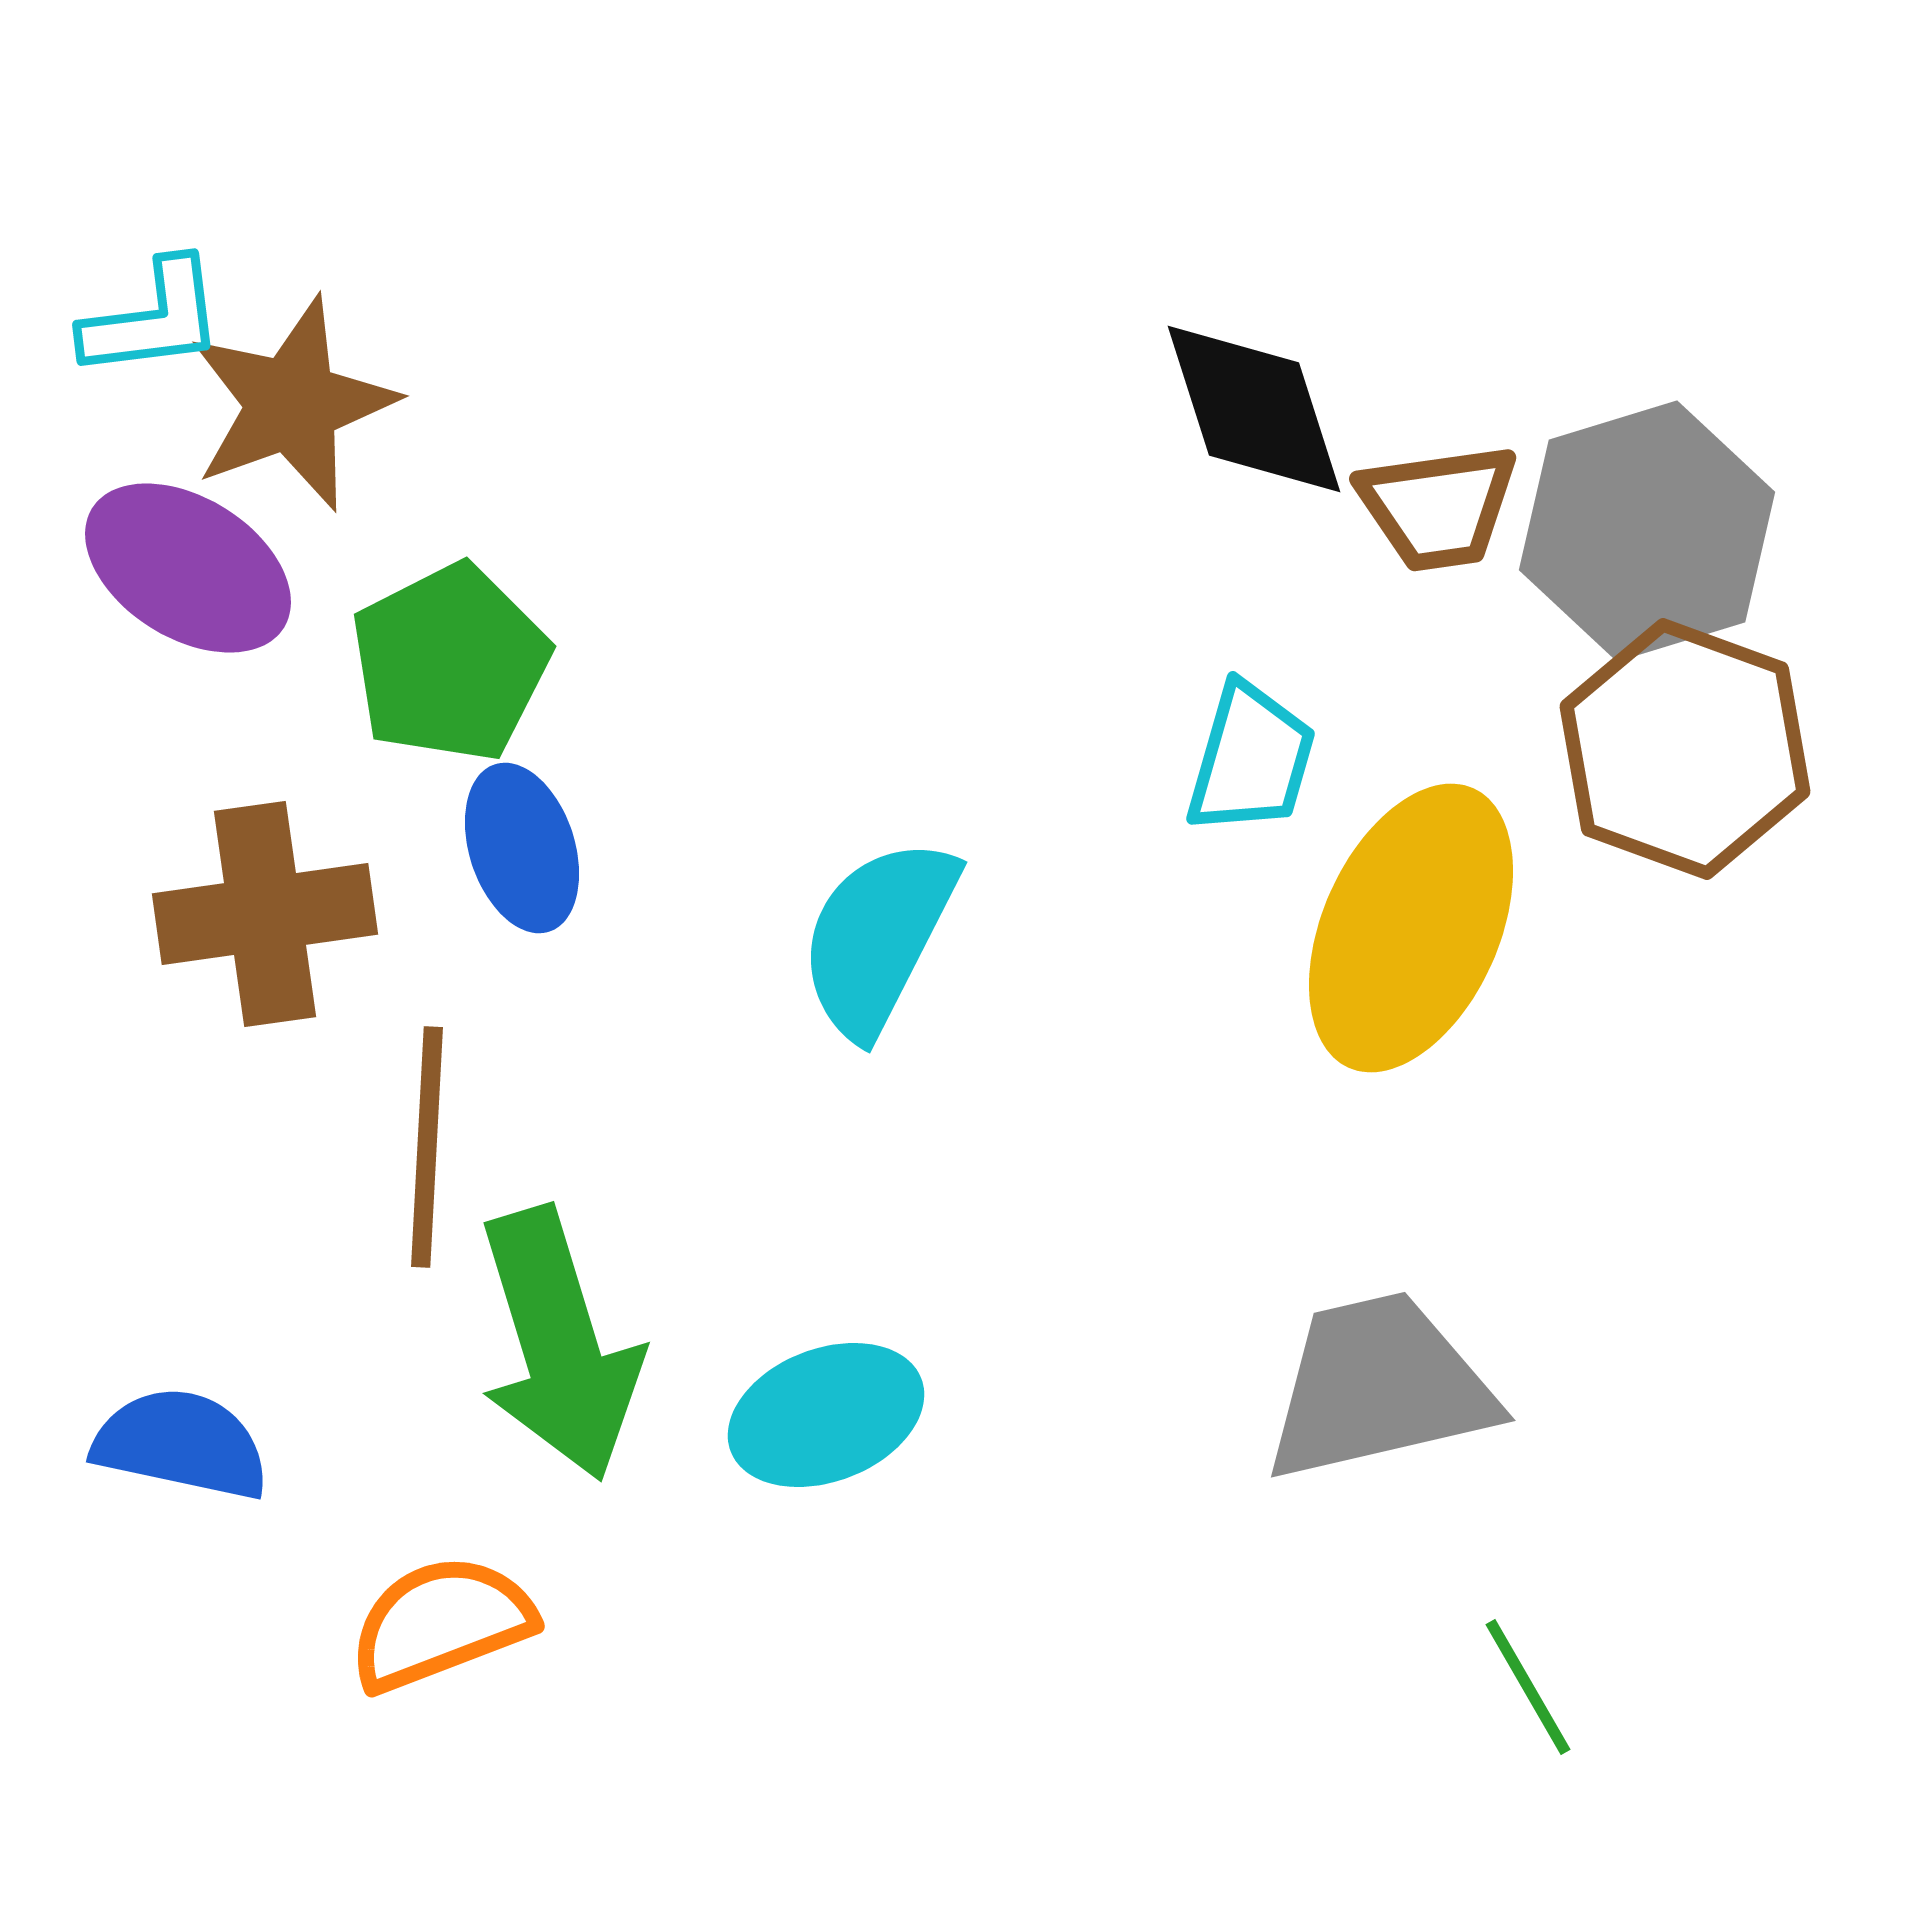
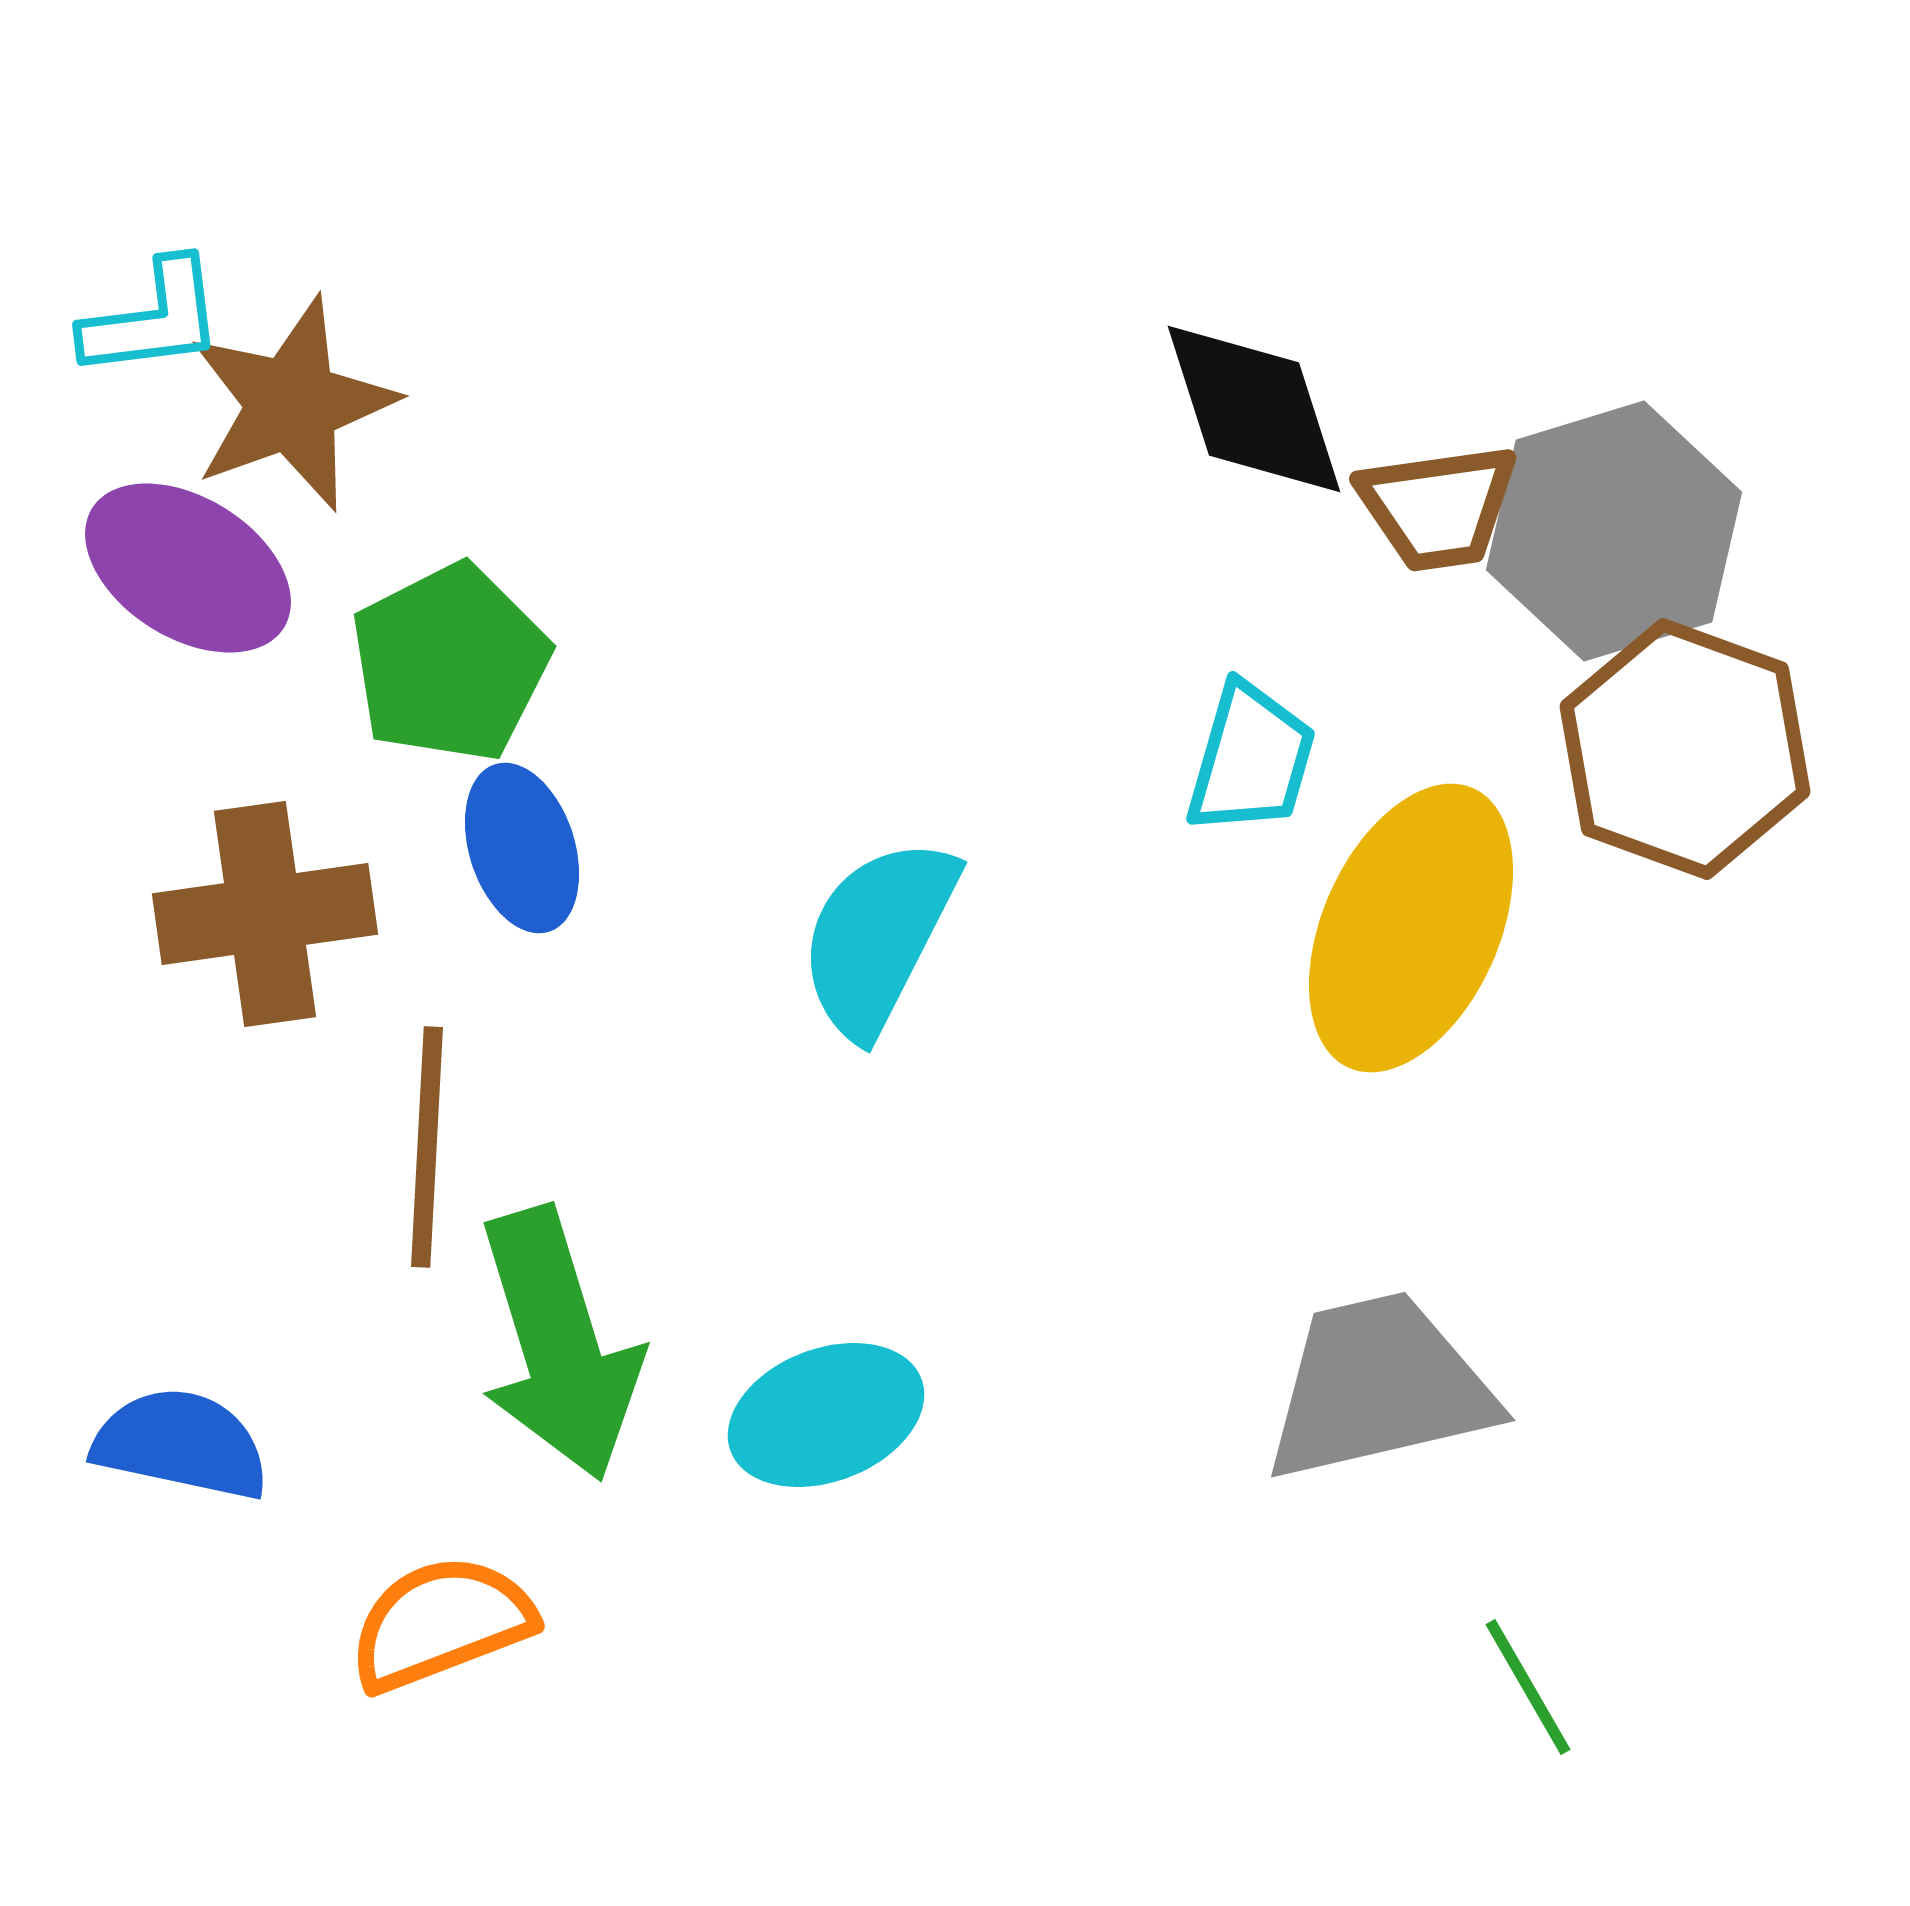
gray hexagon: moved 33 px left
